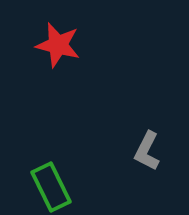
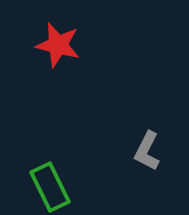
green rectangle: moved 1 px left
